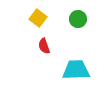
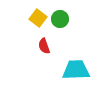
green circle: moved 18 px left
